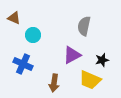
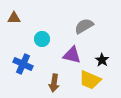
brown triangle: rotated 24 degrees counterclockwise
gray semicircle: rotated 48 degrees clockwise
cyan circle: moved 9 px right, 4 px down
purple triangle: rotated 42 degrees clockwise
black star: rotated 24 degrees counterclockwise
